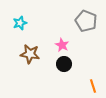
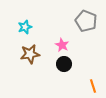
cyan star: moved 5 px right, 4 px down
brown star: rotated 18 degrees counterclockwise
